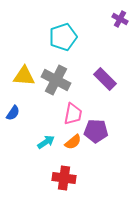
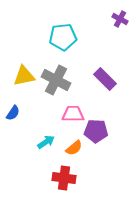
cyan pentagon: rotated 12 degrees clockwise
yellow triangle: rotated 15 degrees counterclockwise
pink trapezoid: rotated 100 degrees counterclockwise
orange semicircle: moved 1 px right, 6 px down
